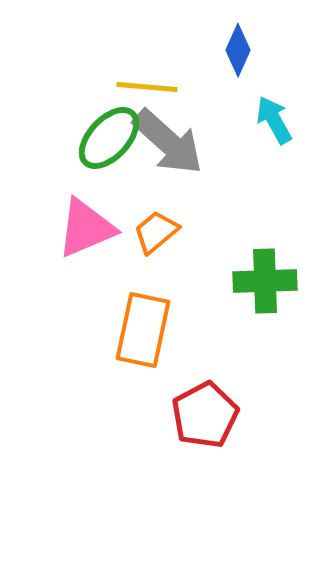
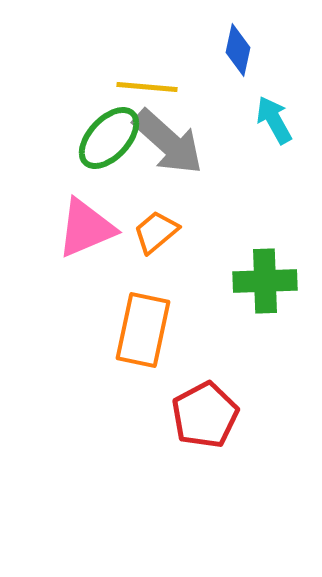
blue diamond: rotated 12 degrees counterclockwise
